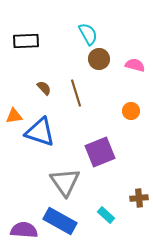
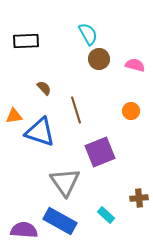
brown line: moved 17 px down
